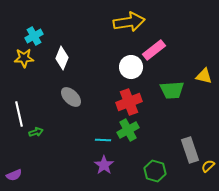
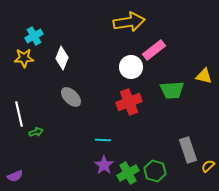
green cross: moved 43 px down
gray rectangle: moved 2 px left
purple semicircle: moved 1 px right, 1 px down
